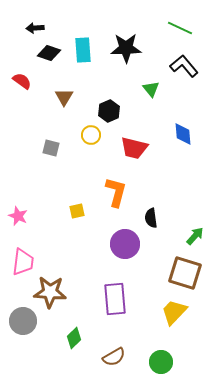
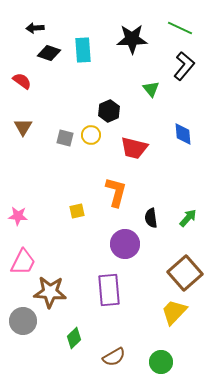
black star: moved 6 px right, 9 px up
black L-shape: rotated 80 degrees clockwise
brown triangle: moved 41 px left, 30 px down
gray square: moved 14 px right, 10 px up
pink star: rotated 18 degrees counterclockwise
green arrow: moved 7 px left, 18 px up
pink trapezoid: rotated 20 degrees clockwise
brown square: rotated 32 degrees clockwise
purple rectangle: moved 6 px left, 9 px up
